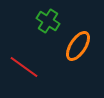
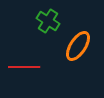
red line: rotated 36 degrees counterclockwise
